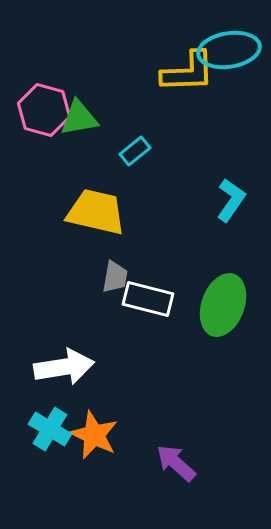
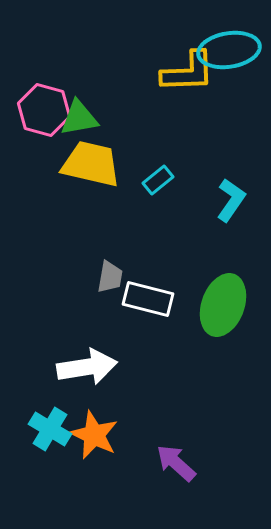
cyan rectangle: moved 23 px right, 29 px down
yellow trapezoid: moved 5 px left, 48 px up
gray trapezoid: moved 5 px left
white arrow: moved 23 px right
